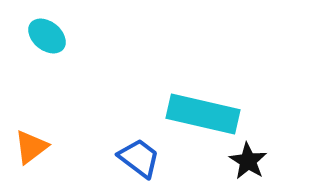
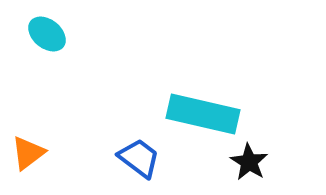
cyan ellipse: moved 2 px up
orange triangle: moved 3 px left, 6 px down
black star: moved 1 px right, 1 px down
